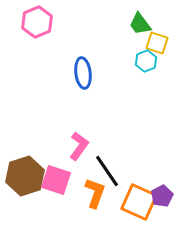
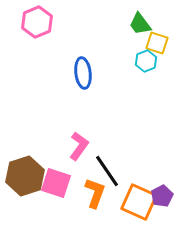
pink square: moved 3 px down
